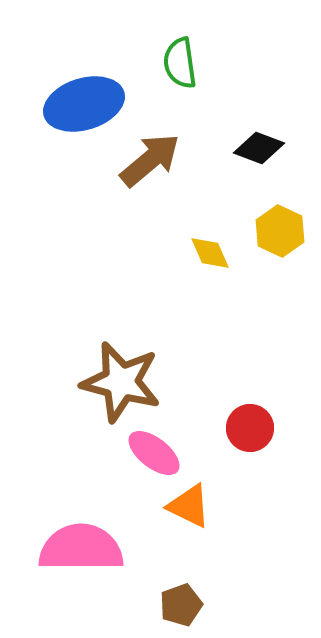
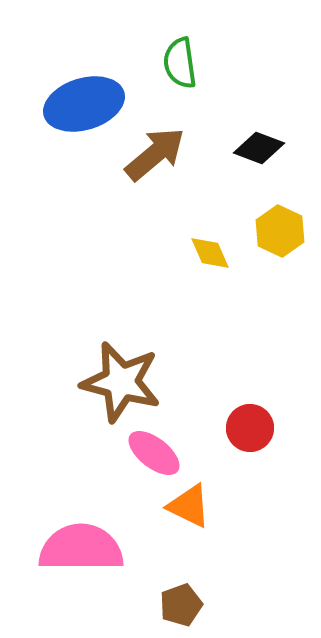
brown arrow: moved 5 px right, 6 px up
